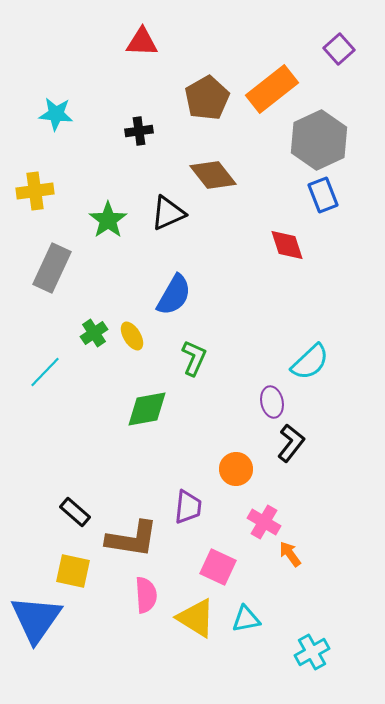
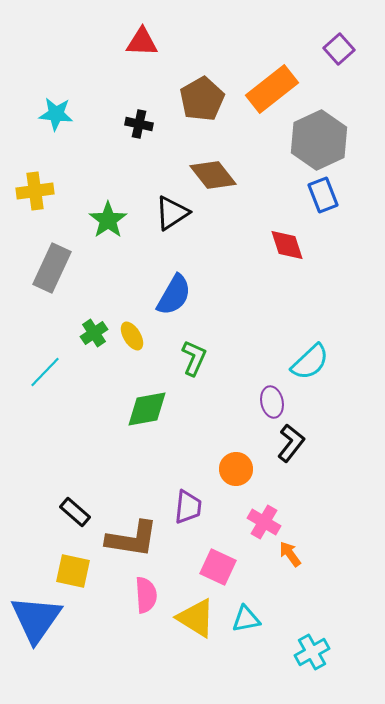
brown pentagon: moved 5 px left, 1 px down
black cross: moved 7 px up; rotated 20 degrees clockwise
black triangle: moved 4 px right; rotated 9 degrees counterclockwise
